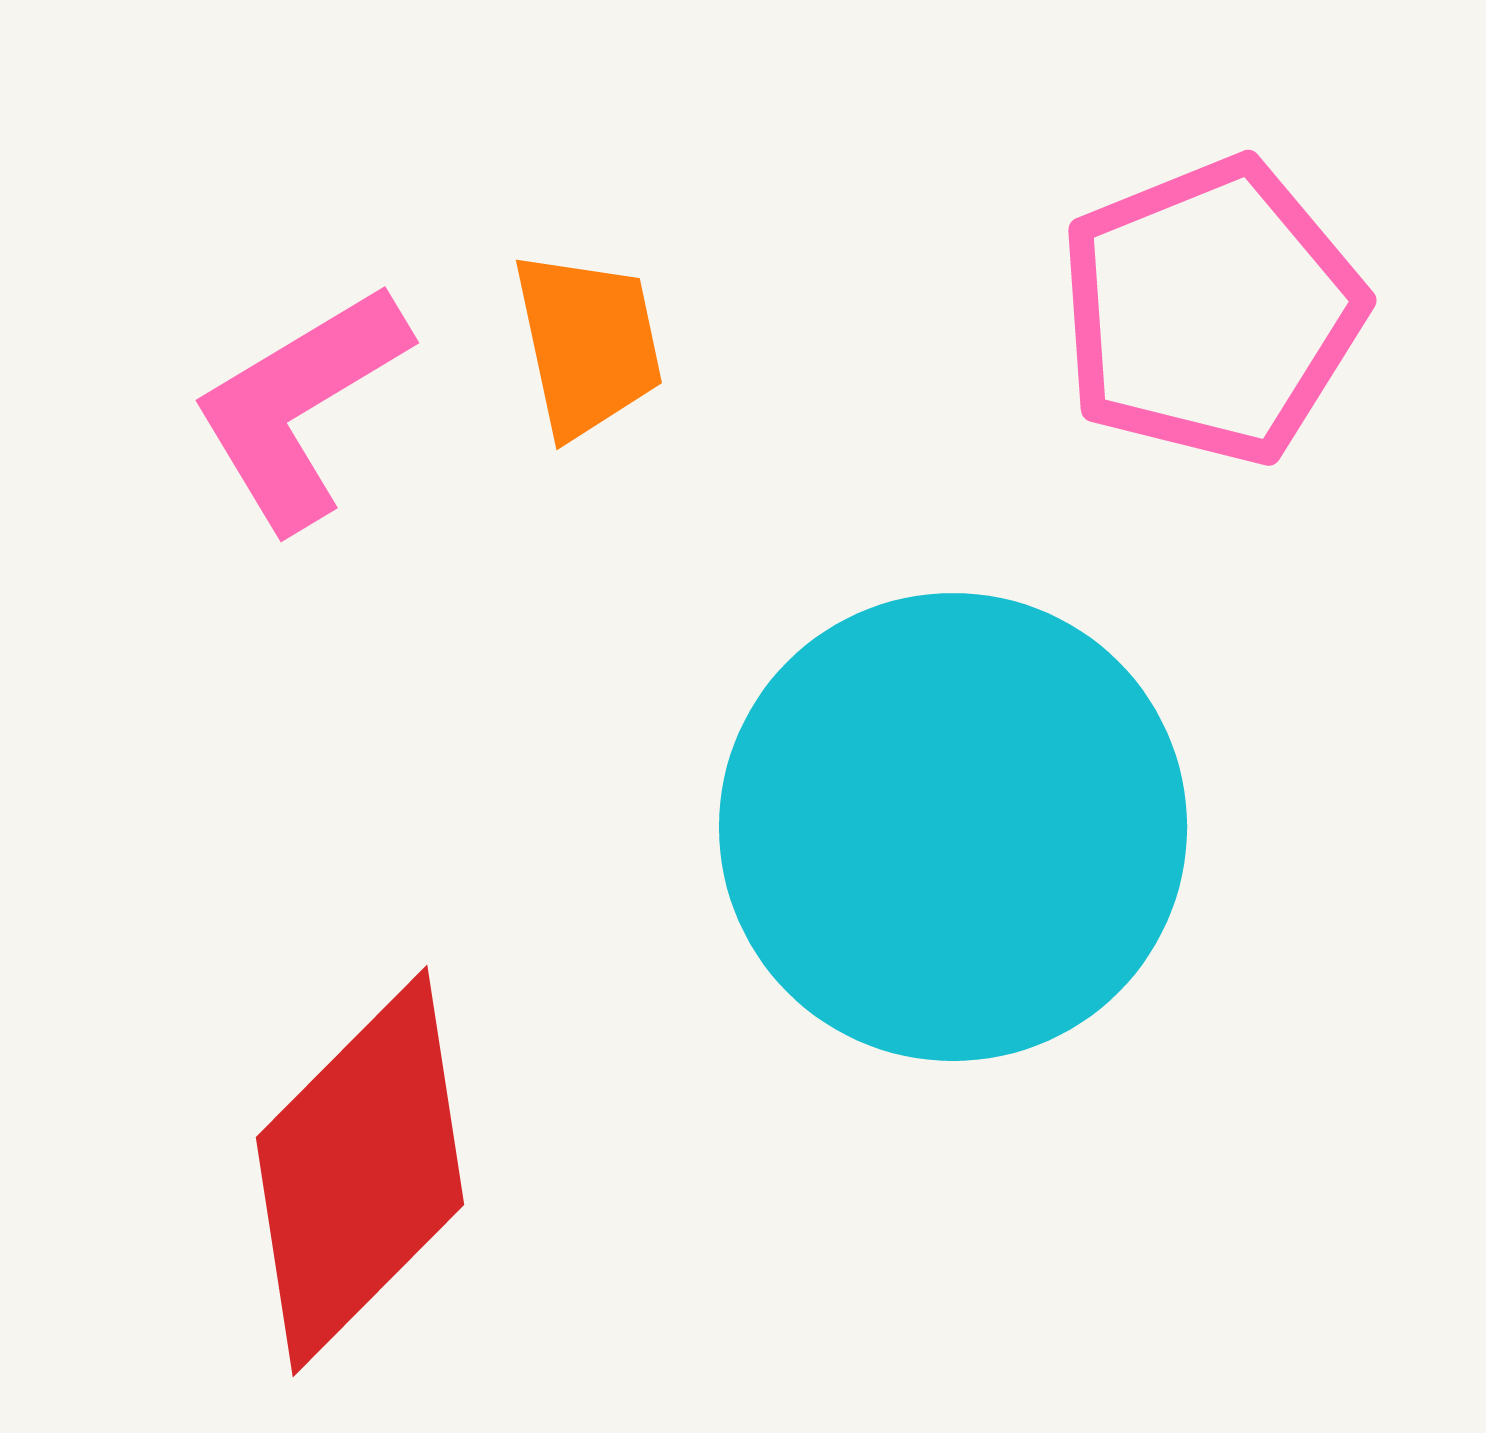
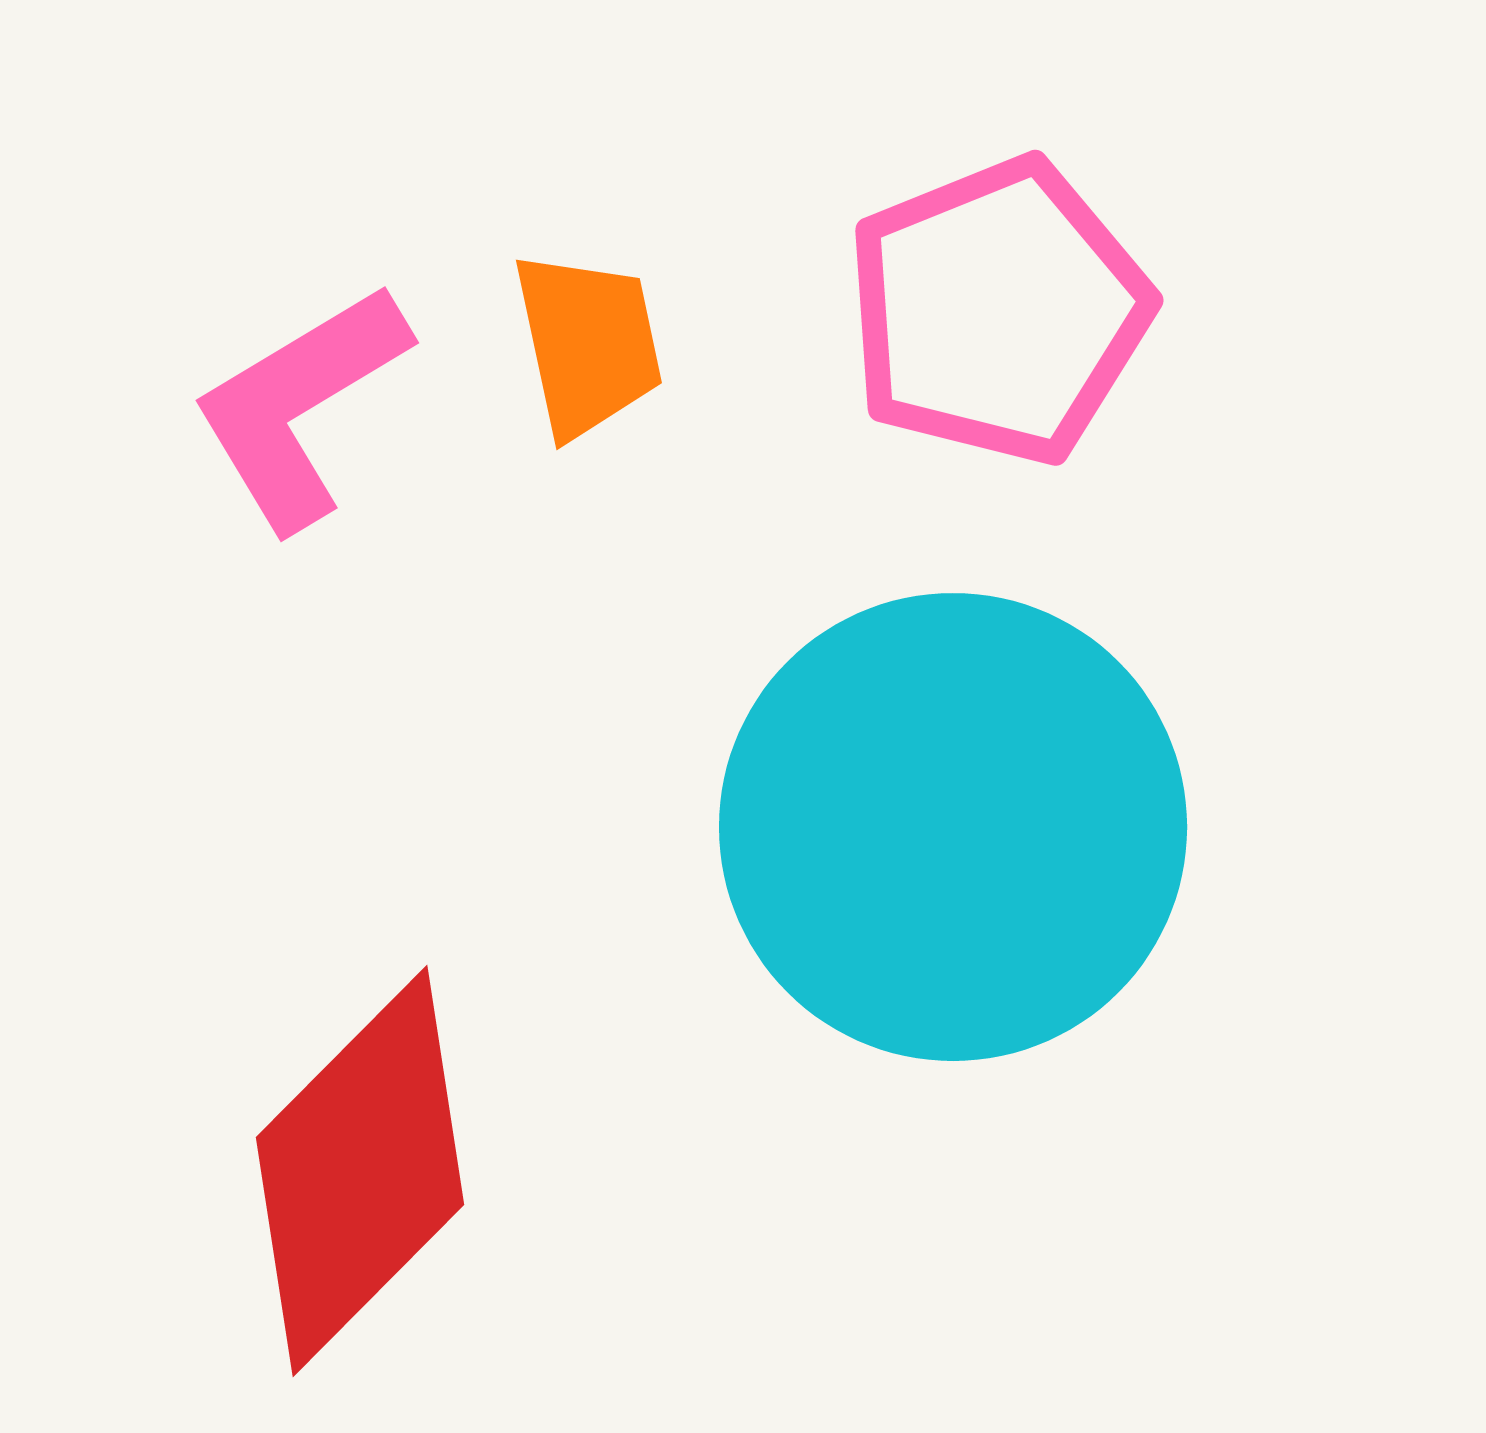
pink pentagon: moved 213 px left
